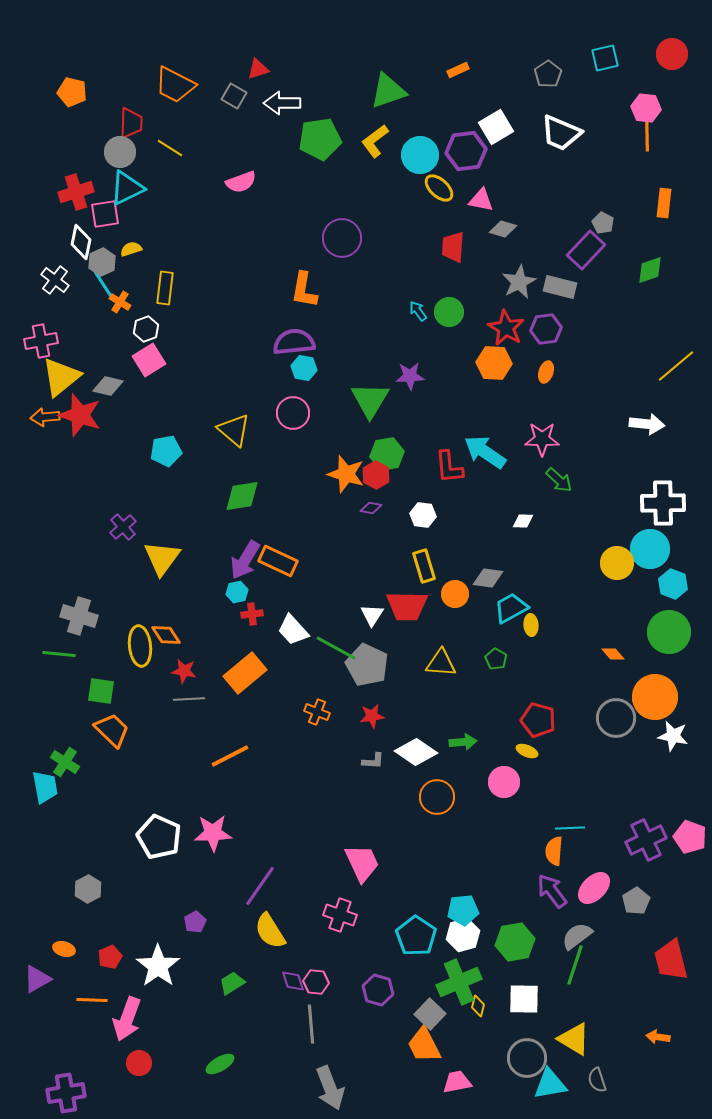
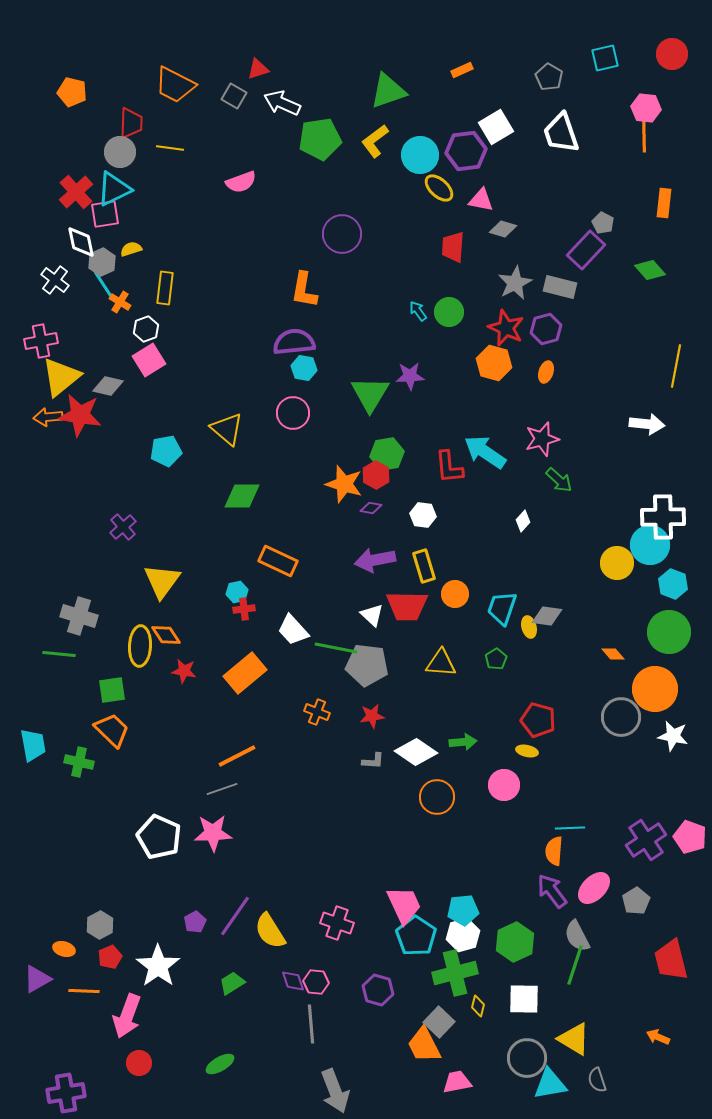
orange rectangle at (458, 70): moved 4 px right
gray pentagon at (548, 74): moved 1 px right, 3 px down; rotated 8 degrees counterclockwise
white arrow at (282, 103): rotated 24 degrees clockwise
white trapezoid at (561, 133): rotated 48 degrees clockwise
orange line at (647, 133): moved 3 px left, 1 px down
yellow line at (170, 148): rotated 24 degrees counterclockwise
cyan triangle at (127, 188): moved 13 px left, 1 px down
red cross at (76, 192): rotated 24 degrees counterclockwise
purple circle at (342, 238): moved 4 px up
white diamond at (81, 242): rotated 24 degrees counterclockwise
green diamond at (650, 270): rotated 68 degrees clockwise
gray star at (519, 282): moved 4 px left, 1 px down
red star at (506, 328): rotated 6 degrees counterclockwise
purple hexagon at (546, 329): rotated 8 degrees counterclockwise
orange hexagon at (494, 363): rotated 12 degrees clockwise
yellow line at (676, 366): rotated 39 degrees counterclockwise
green triangle at (370, 400): moved 6 px up
red star at (80, 415): rotated 9 degrees counterclockwise
orange arrow at (45, 417): moved 3 px right
yellow triangle at (234, 430): moved 7 px left, 1 px up
pink star at (542, 439): rotated 16 degrees counterclockwise
orange star at (346, 474): moved 2 px left, 10 px down
green diamond at (242, 496): rotated 9 degrees clockwise
white cross at (663, 503): moved 14 px down
white diamond at (523, 521): rotated 50 degrees counterclockwise
cyan circle at (650, 549): moved 4 px up
yellow triangle at (162, 558): moved 23 px down
purple arrow at (245, 560): moved 130 px right; rotated 48 degrees clockwise
gray diamond at (488, 578): moved 59 px right, 38 px down
cyan trapezoid at (511, 608): moved 9 px left; rotated 42 degrees counterclockwise
red cross at (252, 614): moved 8 px left, 5 px up
white triangle at (372, 615): rotated 20 degrees counterclockwise
yellow ellipse at (531, 625): moved 2 px left, 2 px down; rotated 10 degrees counterclockwise
yellow ellipse at (140, 646): rotated 9 degrees clockwise
green line at (336, 648): rotated 18 degrees counterclockwise
green pentagon at (496, 659): rotated 10 degrees clockwise
gray pentagon at (367, 665): rotated 18 degrees counterclockwise
green square at (101, 691): moved 11 px right, 1 px up; rotated 16 degrees counterclockwise
orange circle at (655, 697): moved 8 px up
gray line at (189, 699): moved 33 px right, 90 px down; rotated 16 degrees counterclockwise
gray circle at (616, 718): moved 5 px right, 1 px up
yellow ellipse at (527, 751): rotated 10 degrees counterclockwise
orange line at (230, 756): moved 7 px right
green cross at (65, 762): moved 14 px right; rotated 20 degrees counterclockwise
pink circle at (504, 782): moved 3 px down
cyan trapezoid at (45, 787): moved 12 px left, 42 px up
purple cross at (646, 840): rotated 9 degrees counterclockwise
pink trapezoid at (362, 863): moved 42 px right, 42 px down
purple line at (260, 886): moved 25 px left, 30 px down
gray hexagon at (88, 889): moved 12 px right, 36 px down
pink cross at (340, 915): moved 3 px left, 8 px down
gray semicircle at (577, 936): rotated 80 degrees counterclockwise
green hexagon at (515, 942): rotated 15 degrees counterclockwise
green cross at (459, 982): moved 4 px left, 9 px up; rotated 9 degrees clockwise
orange line at (92, 1000): moved 8 px left, 9 px up
gray square at (430, 1014): moved 9 px right, 8 px down
pink arrow at (127, 1019): moved 3 px up
orange arrow at (658, 1037): rotated 15 degrees clockwise
gray arrow at (330, 1088): moved 5 px right, 3 px down
